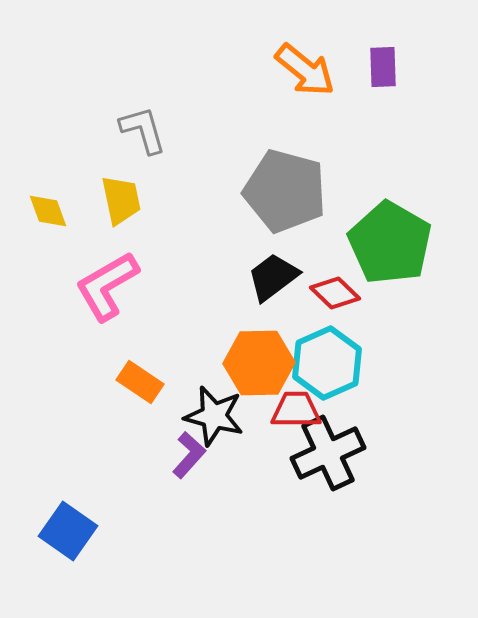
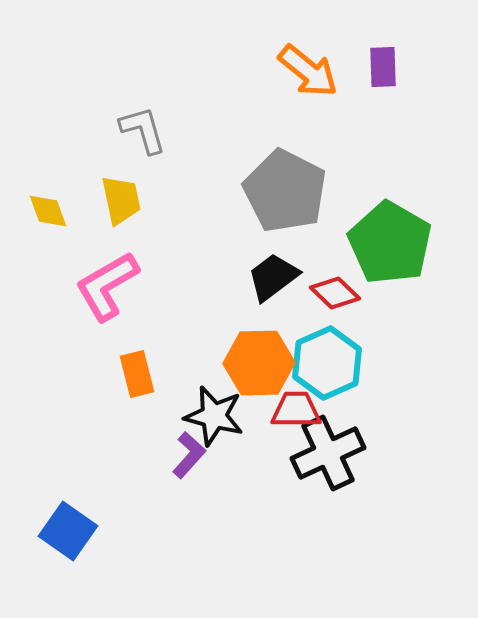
orange arrow: moved 3 px right, 1 px down
gray pentagon: rotated 12 degrees clockwise
orange rectangle: moved 3 px left, 8 px up; rotated 42 degrees clockwise
